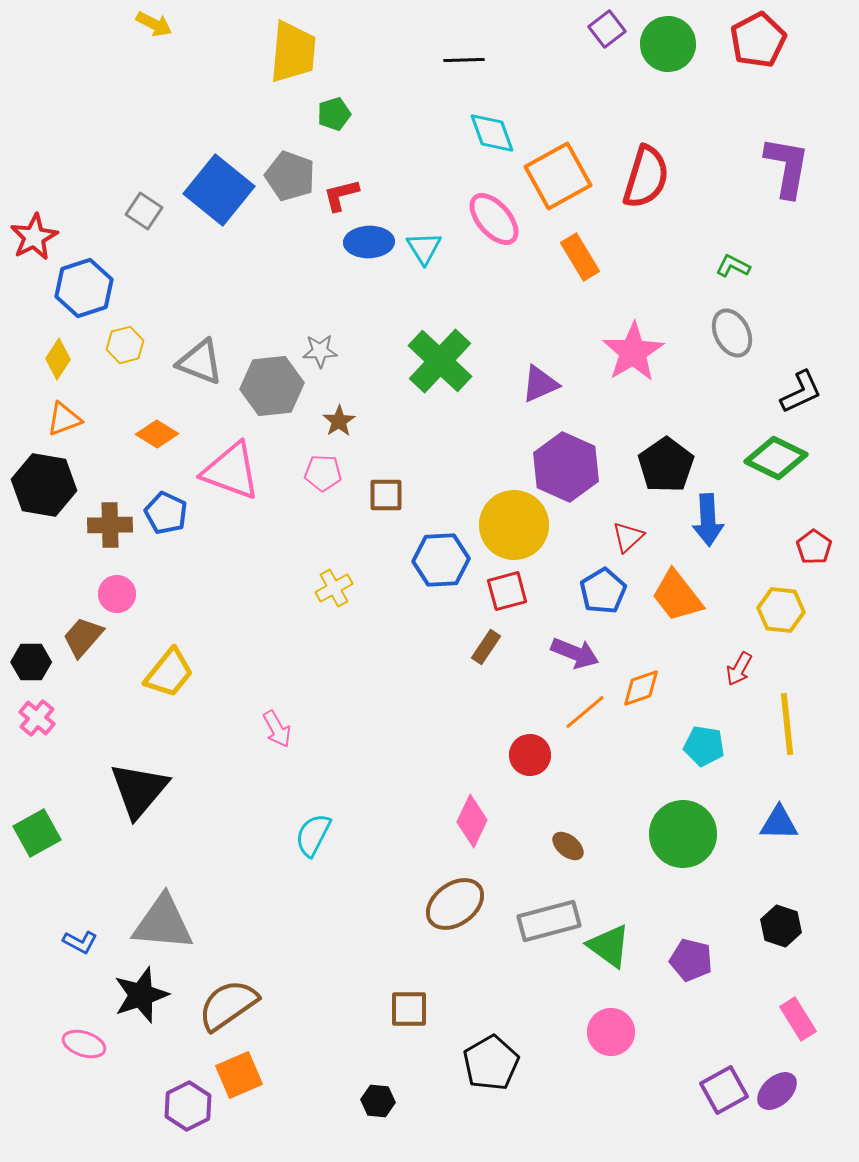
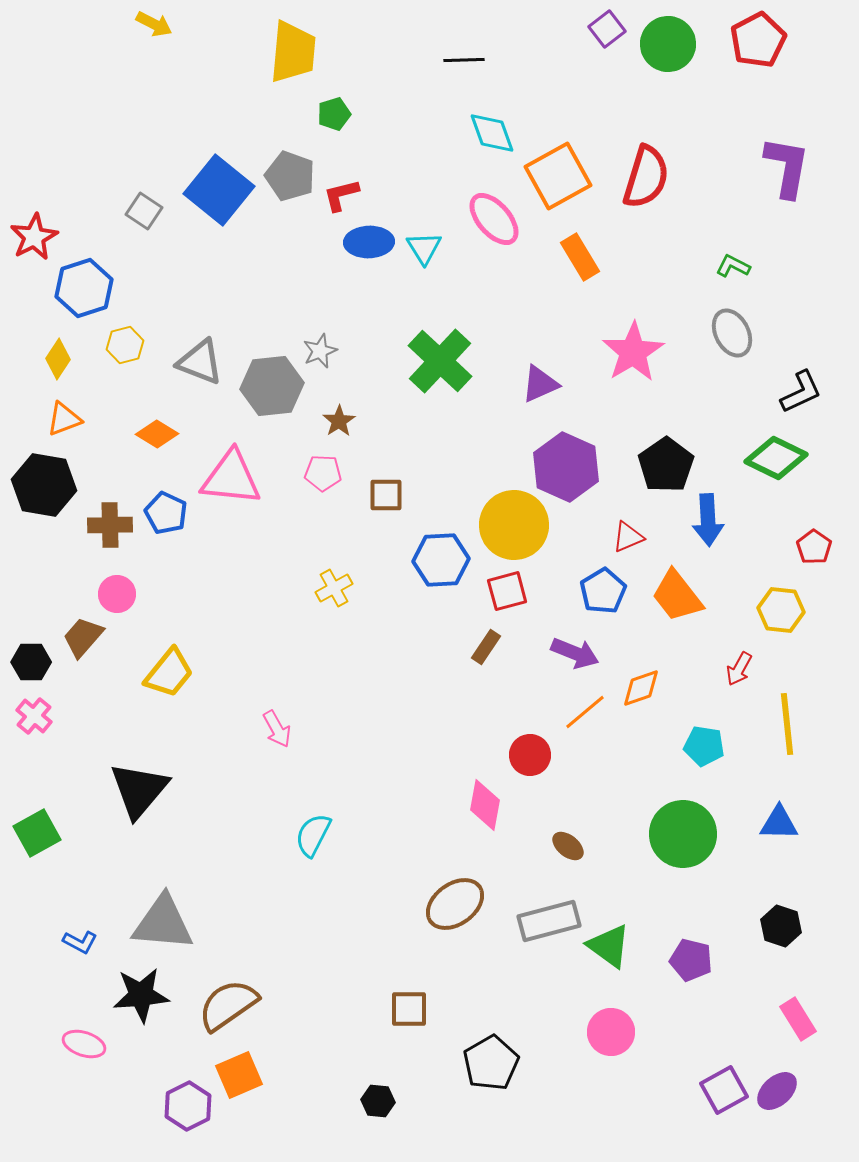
gray star at (320, 351): rotated 20 degrees counterclockwise
pink triangle at (231, 471): moved 7 px down; rotated 14 degrees counterclockwise
red triangle at (628, 537): rotated 20 degrees clockwise
pink cross at (37, 718): moved 3 px left, 2 px up
pink diamond at (472, 821): moved 13 px right, 16 px up; rotated 15 degrees counterclockwise
black star at (141, 995): rotated 14 degrees clockwise
